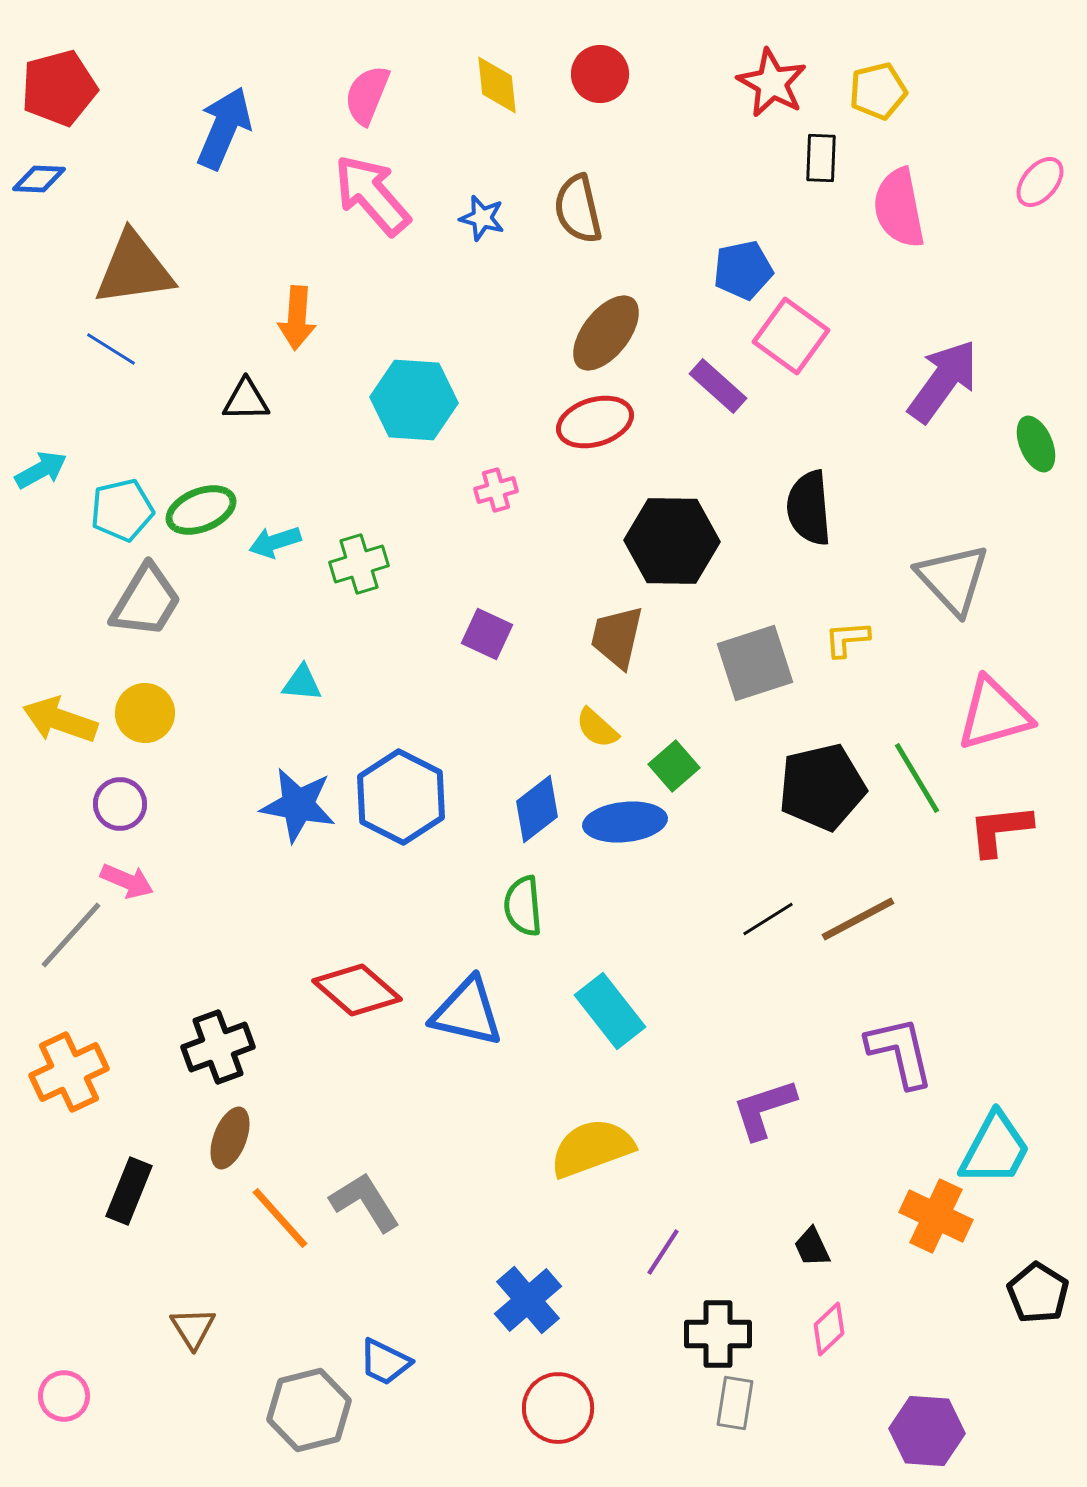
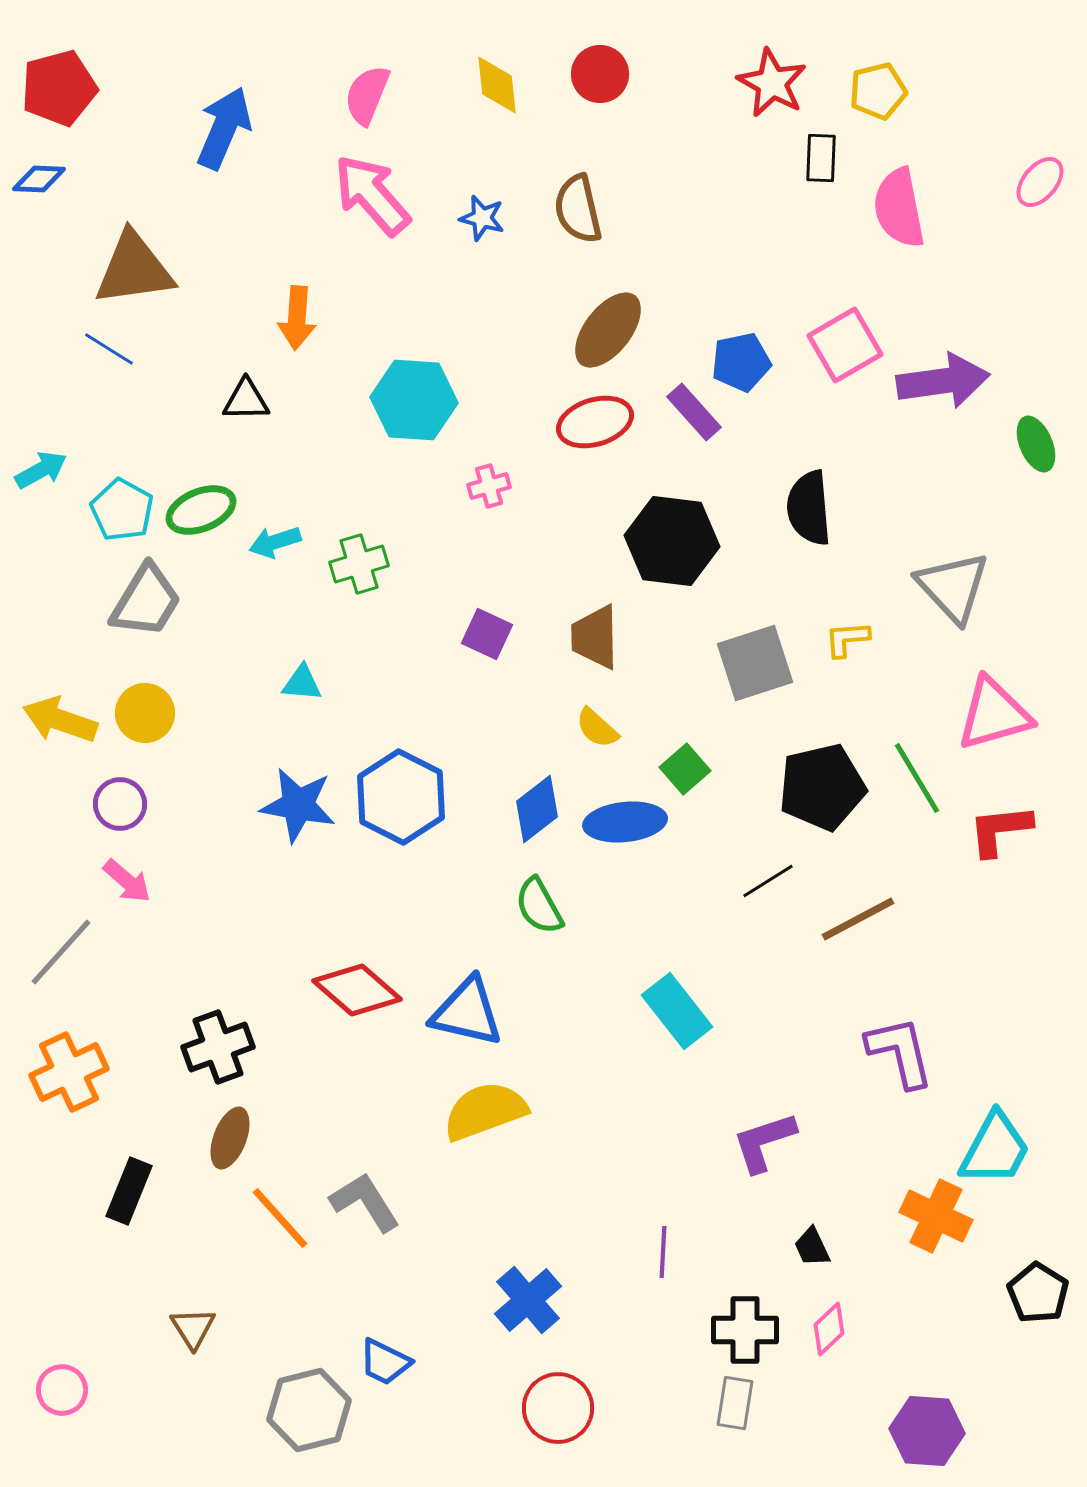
blue pentagon at (743, 270): moved 2 px left, 92 px down
brown ellipse at (606, 333): moved 2 px right, 3 px up
pink square at (791, 336): moved 54 px right, 9 px down; rotated 24 degrees clockwise
blue line at (111, 349): moved 2 px left
purple arrow at (943, 381): rotated 46 degrees clockwise
purple rectangle at (718, 386): moved 24 px left, 26 px down; rotated 6 degrees clockwise
pink cross at (496, 490): moved 7 px left, 4 px up
cyan pentagon at (122, 510): rotated 30 degrees counterclockwise
black hexagon at (672, 541): rotated 6 degrees clockwise
gray triangle at (953, 579): moved 8 px down
brown trapezoid at (617, 637): moved 22 px left; rotated 14 degrees counterclockwise
green square at (674, 766): moved 11 px right, 3 px down
pink arrow at (127, 881): rotated 18 degrees clockwise
green semicircle at (523, 906): moved 16 px right; rotated 24 degrees counterclockwise
black line at (768, 919): moved 38 px up
gray line at (71, 935): moved 10 px left, 17 px down
cyan rectangle at (610, 1011): moved 67 px right
purple L-shape at (764, 1109): moved 33 px down
yellow semicircle at (592, 1148): moved 107 px left, 37 px up
purple line at (663, 1252): rotated 30 degrees counterclockwise
black cross at (718, 1334): moved 27 px right, 4 px up
pink circle at (64, 1396): moved 2 px left, 6 px up
